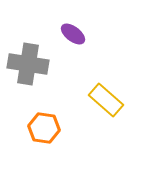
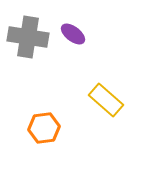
gray cross: moved 27 px up
orange hexagon: rotated 16 degrees counterclockwise
